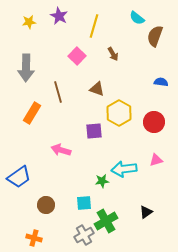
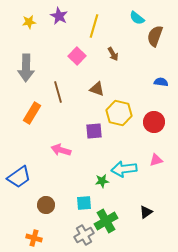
yellow hexagon: rotated 15 degrees counterclockwise
